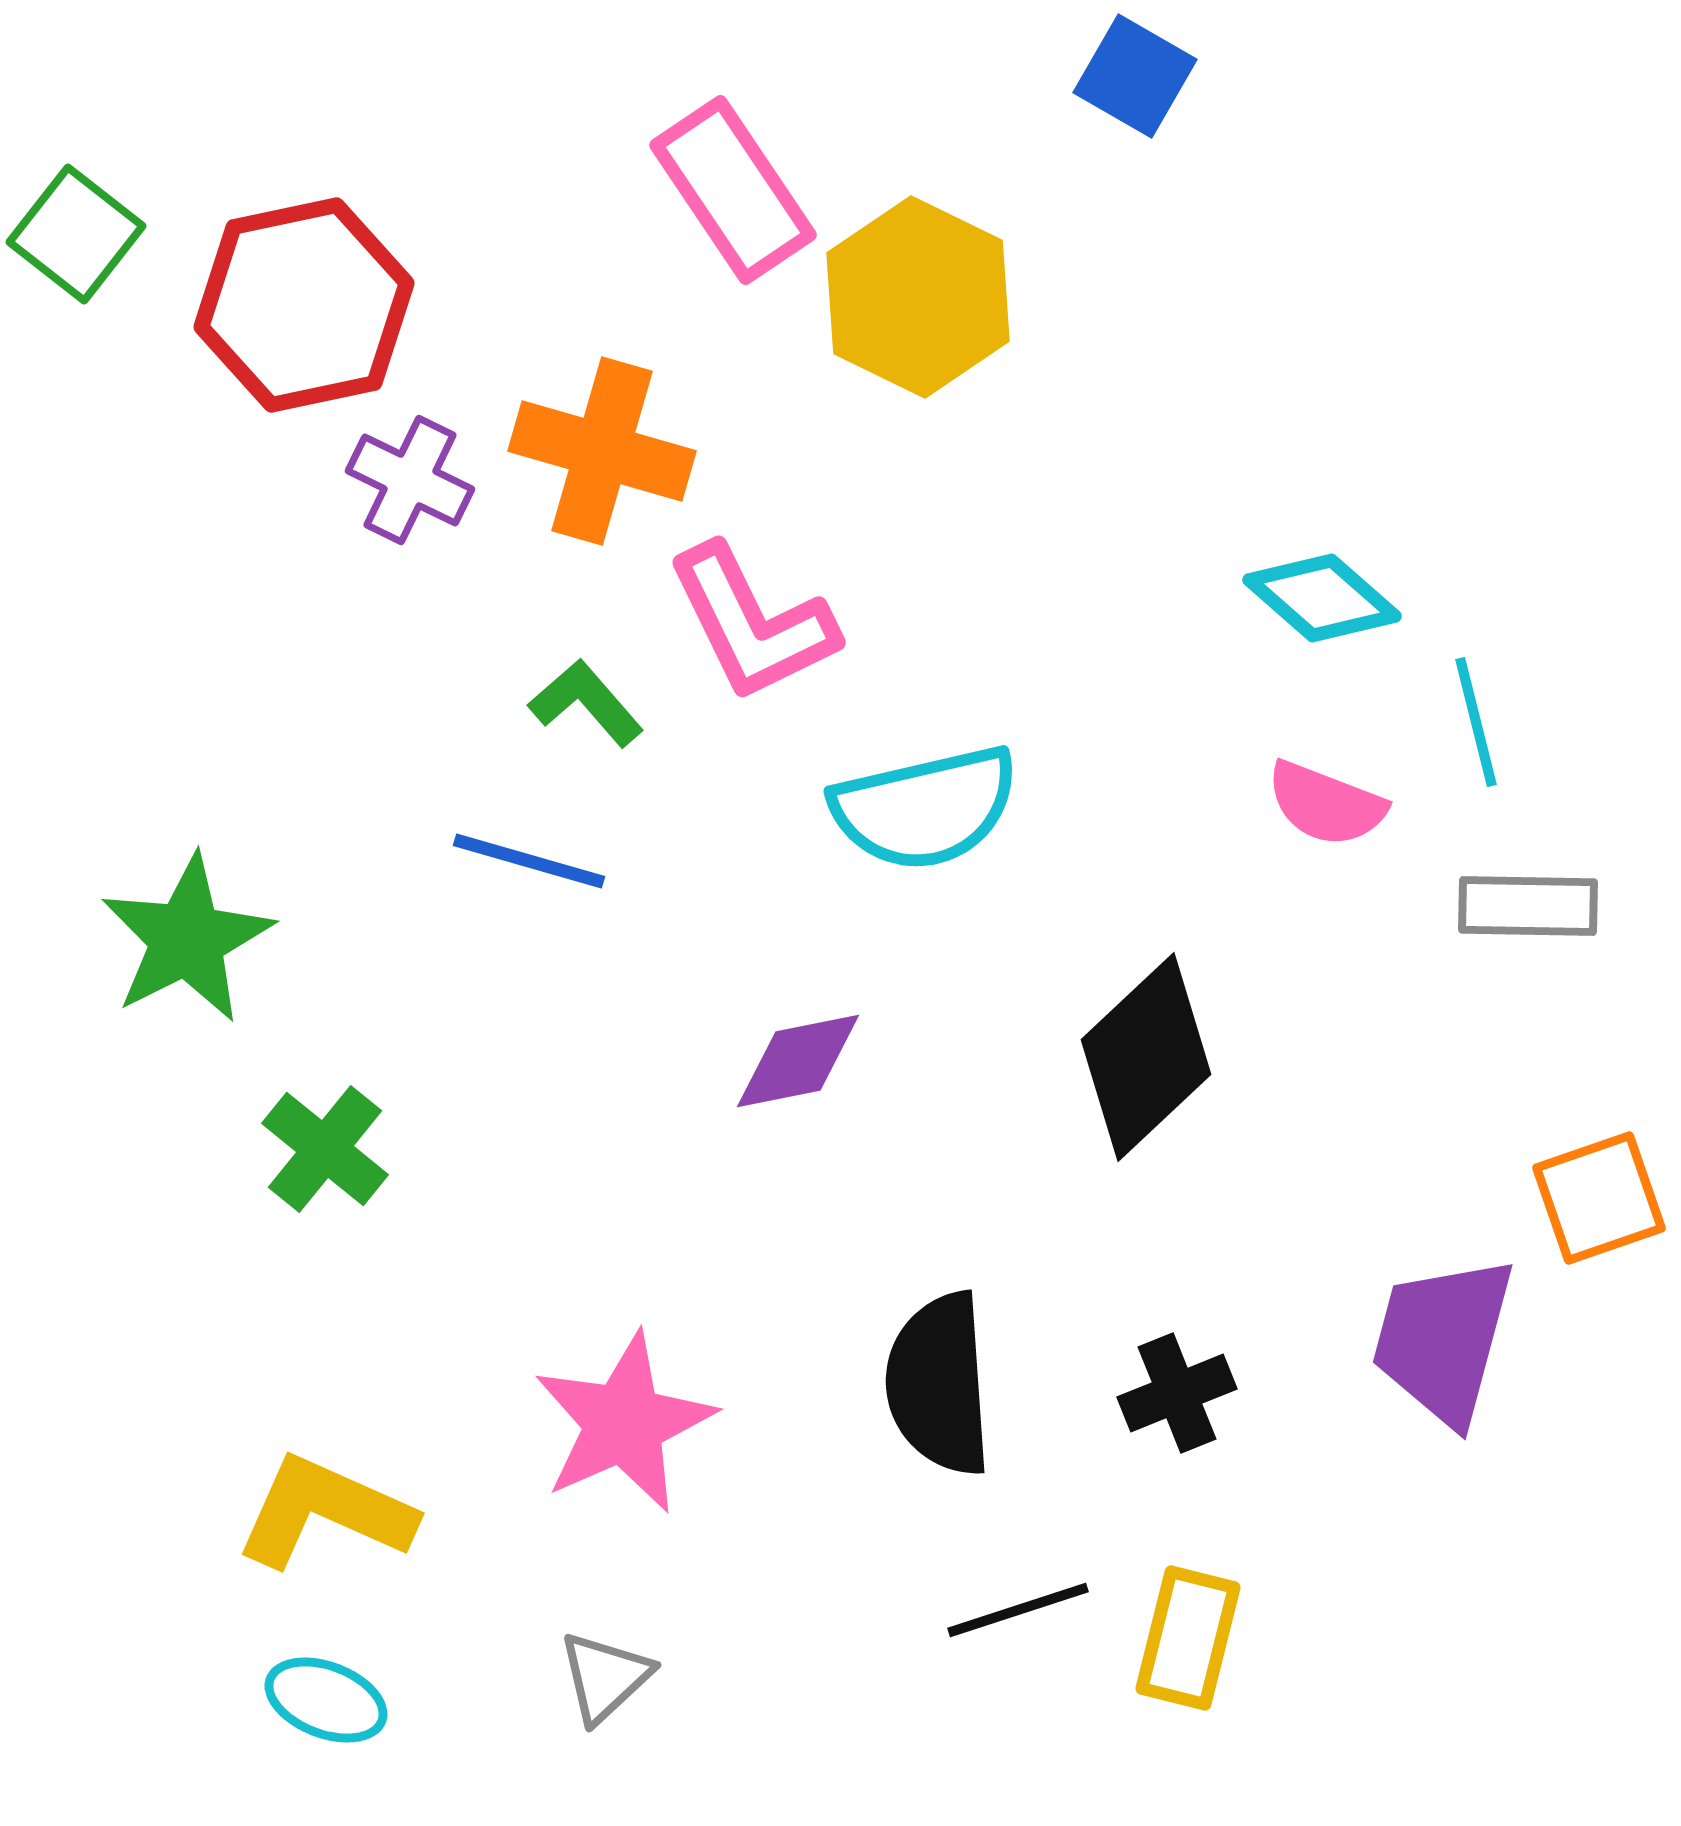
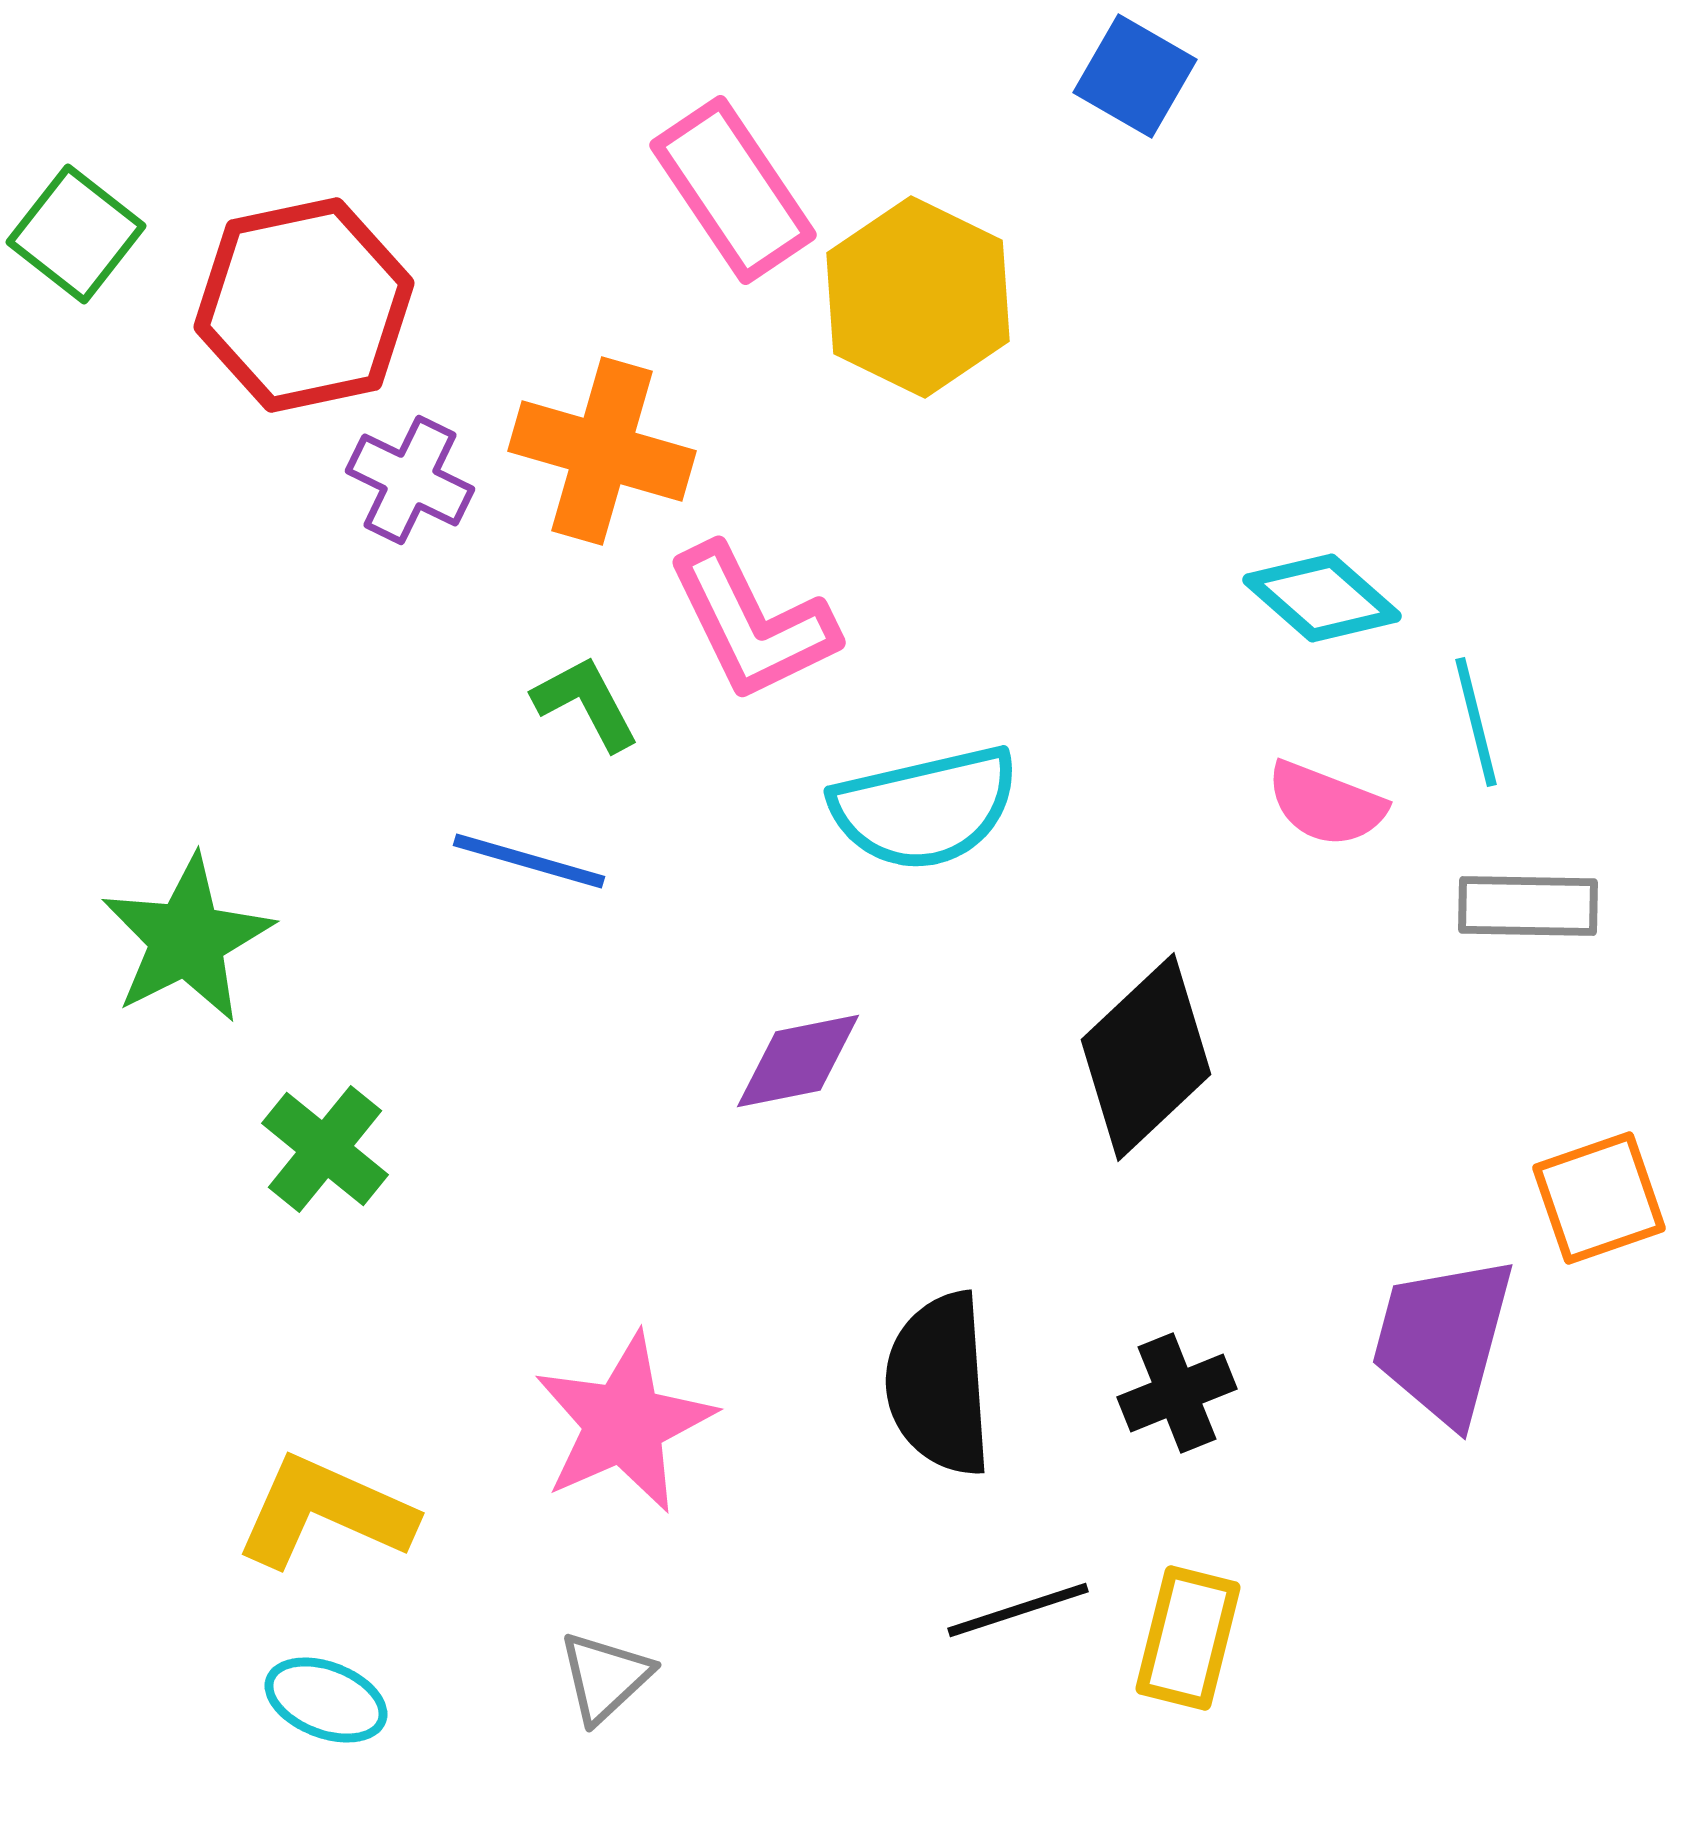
green L-shape: rotated 13 degrees clockwise
